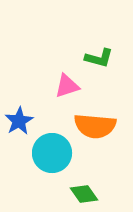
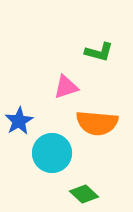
green L-shape: moved 6 px up
pink triangle: moved 1 px left, 1 px down
orange semicircle: moved 2 px right, 3 px up
green diamond: rotated 12 degrees counterclockwise
